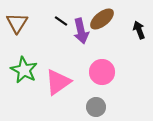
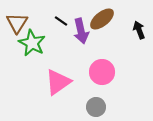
green star: moved 8 px right, 27 px up
